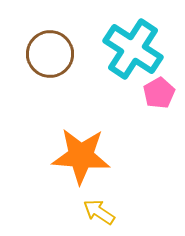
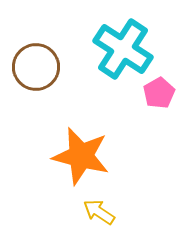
cyan cross: moved 10 px left
brown circle: moved 14 px left, 13 px down
orange star: rotated 10 degrees clockwise
